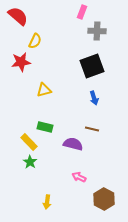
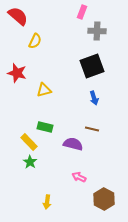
red star: moved 4 px left, 11 px down; rotated 24 degrees clockwise
